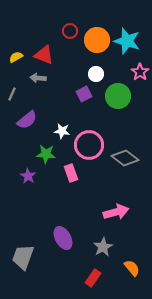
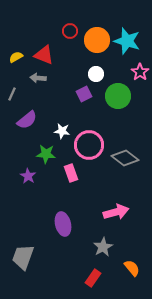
purple ellipse: moved 14 px up; rotated 15 degrees clockwise
